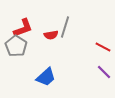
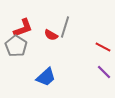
red semicircle: rotated 40 degrees clockwise
